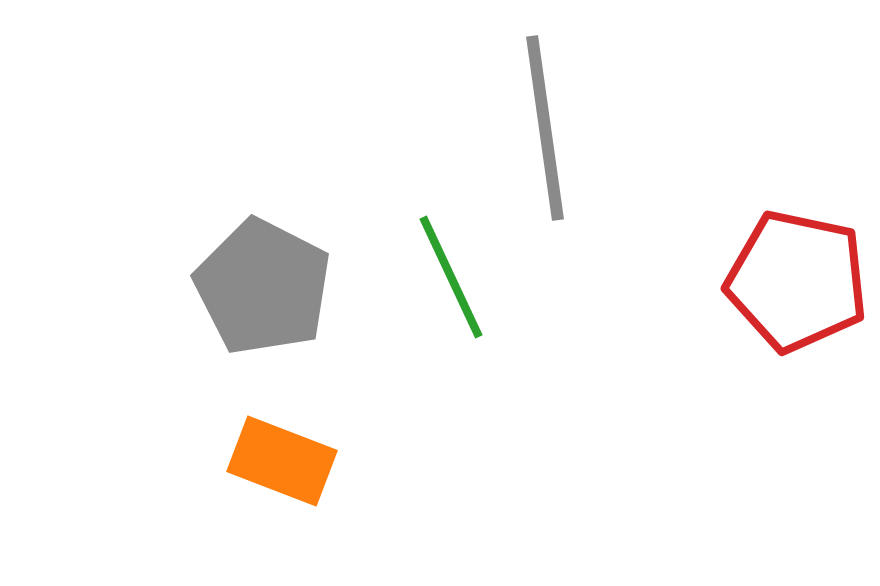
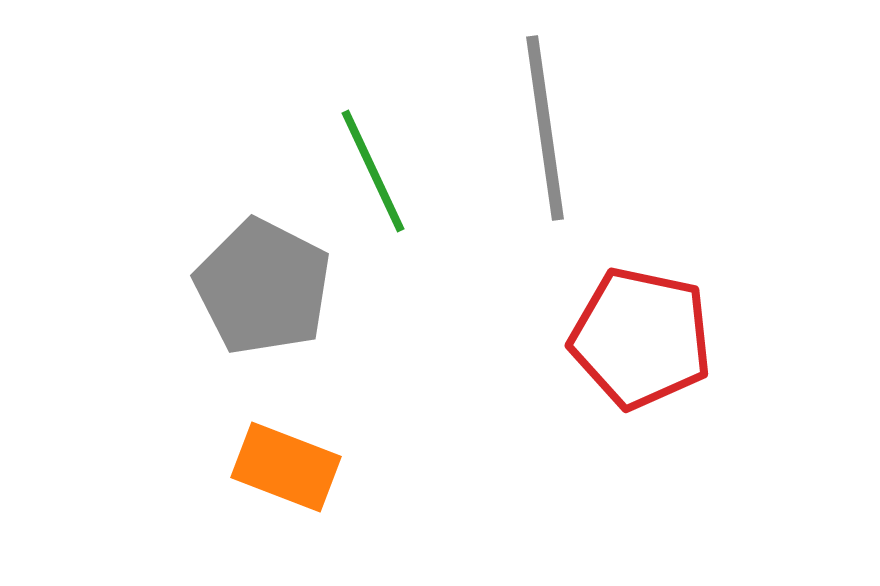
green line: moved 78 px left, 106 px up
red pentagon: moved 156 px left, 57 px down
orange rectangle: moved 4 px right, 6 px down
